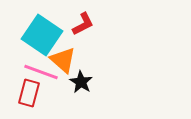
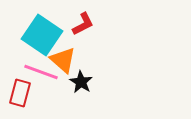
red rectangle: moved 9 px left
